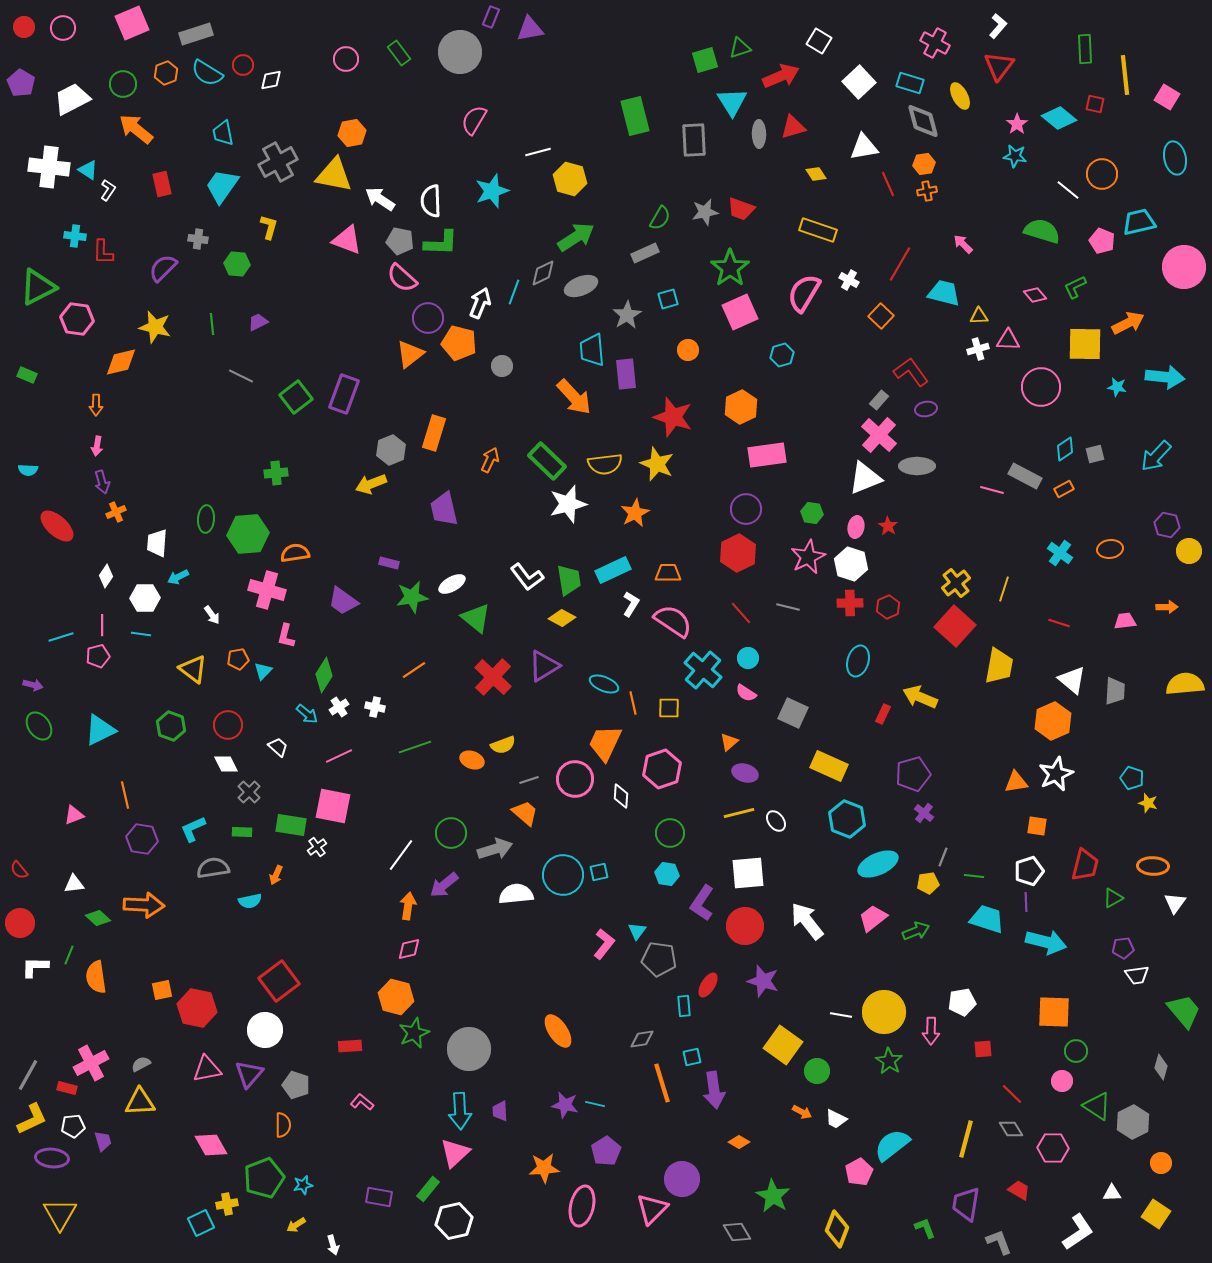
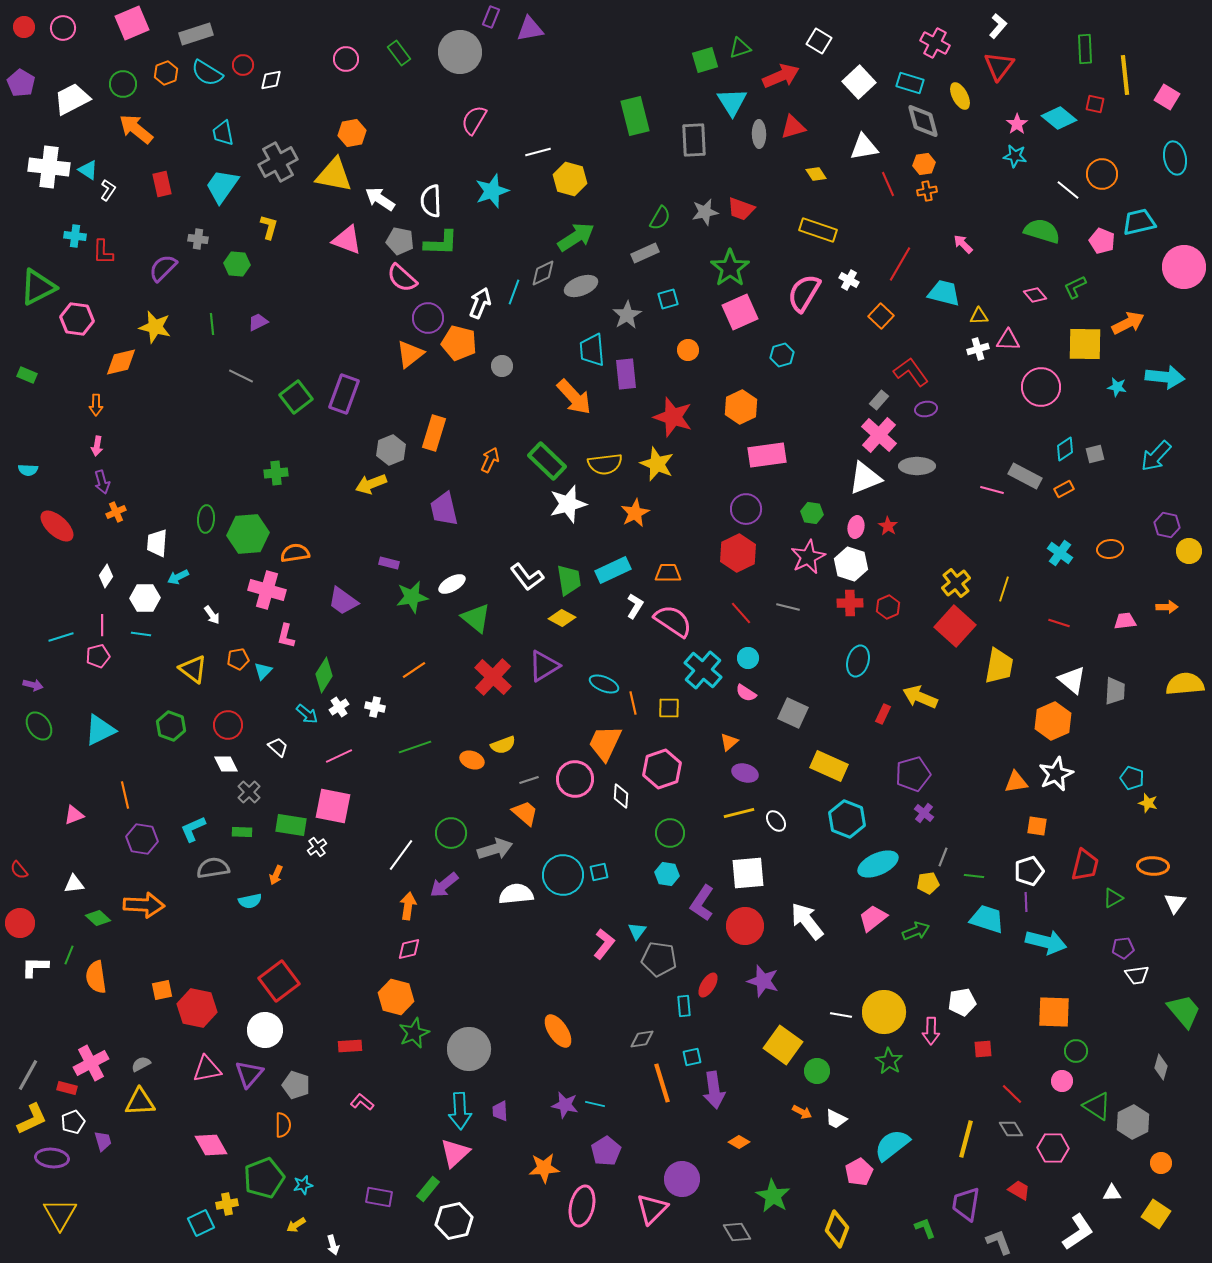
white L-shape at (631, 604): moved 4 px right, 2 px down
white pentagon at (73, 1126): moved 4 px up; rotated 15 degrees counterclockwise
